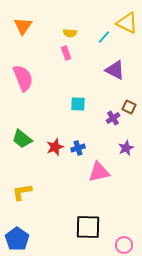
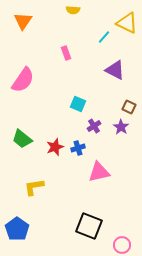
orange triangle: moved 5 px up
yellow semicircle: moved 3 px right, 23 px up
pink semicircle: moved 2 px down; rotated 56 degrees clockwise
cyan square: rotated 21 degrees clockwise
purple cross: moved 19 px left, 8 px down
purple star: moved 5 px left, 21 px up; rotated 14 degrees counterclockwise
yellow L-shape: moved 12 px right, 5 px up
black square: moved 1 px right, 1 px up; rotated 20 degrees clockwise
blue pentagon: moved 10 px up
pink circle: moved 2 px left
